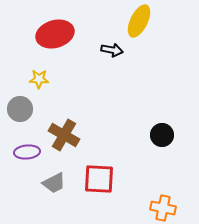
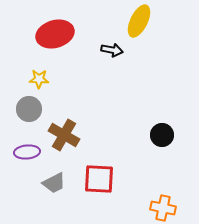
gray circle: moved 9 px right
